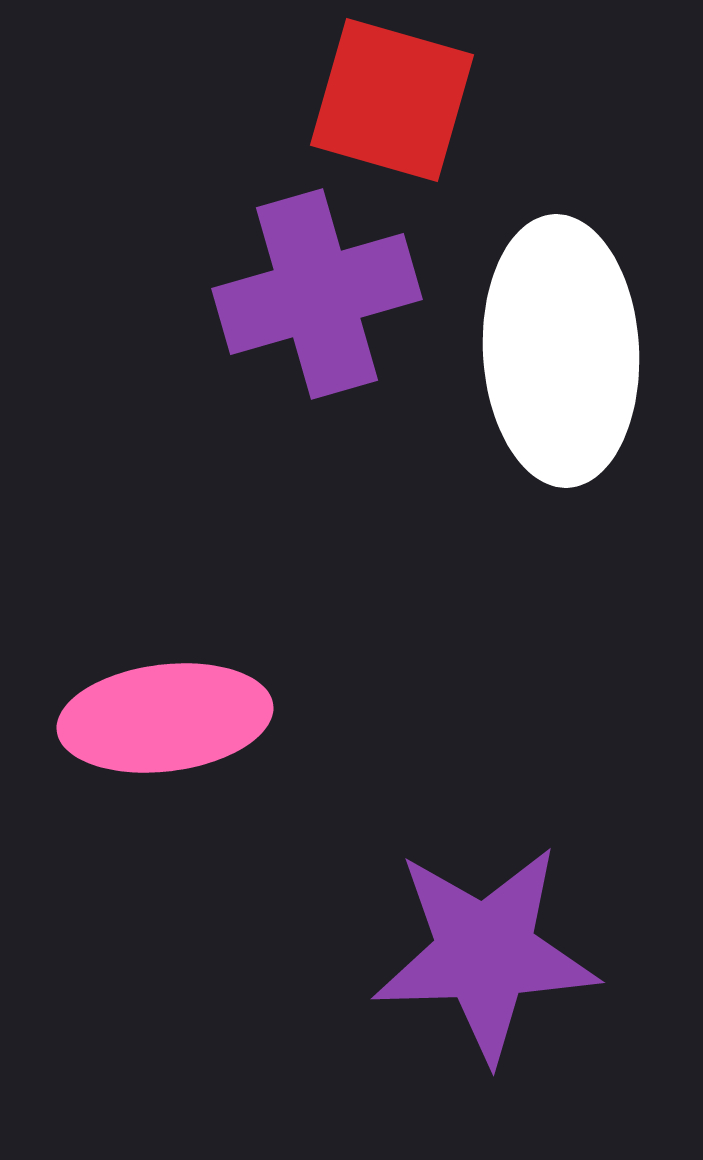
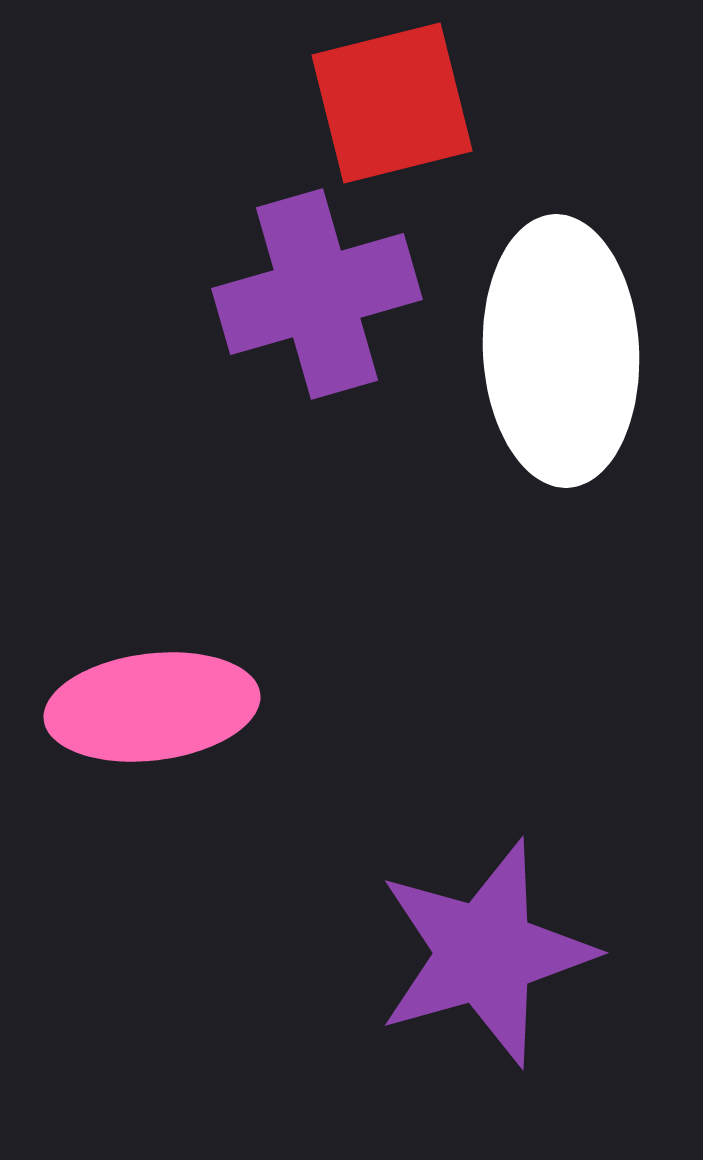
red square: moved 3 px down; rotated 30 degrees counterclockwise
pink ellipse: moved 13 px left, 11 px up
purple star: rotated 14 degrees counterclockwise
